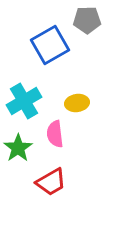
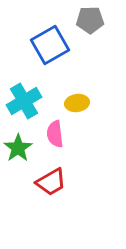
gray pentagon: moved 3 px right
